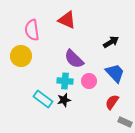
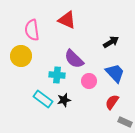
cyan cross: moved 8 px left, 6 px up
